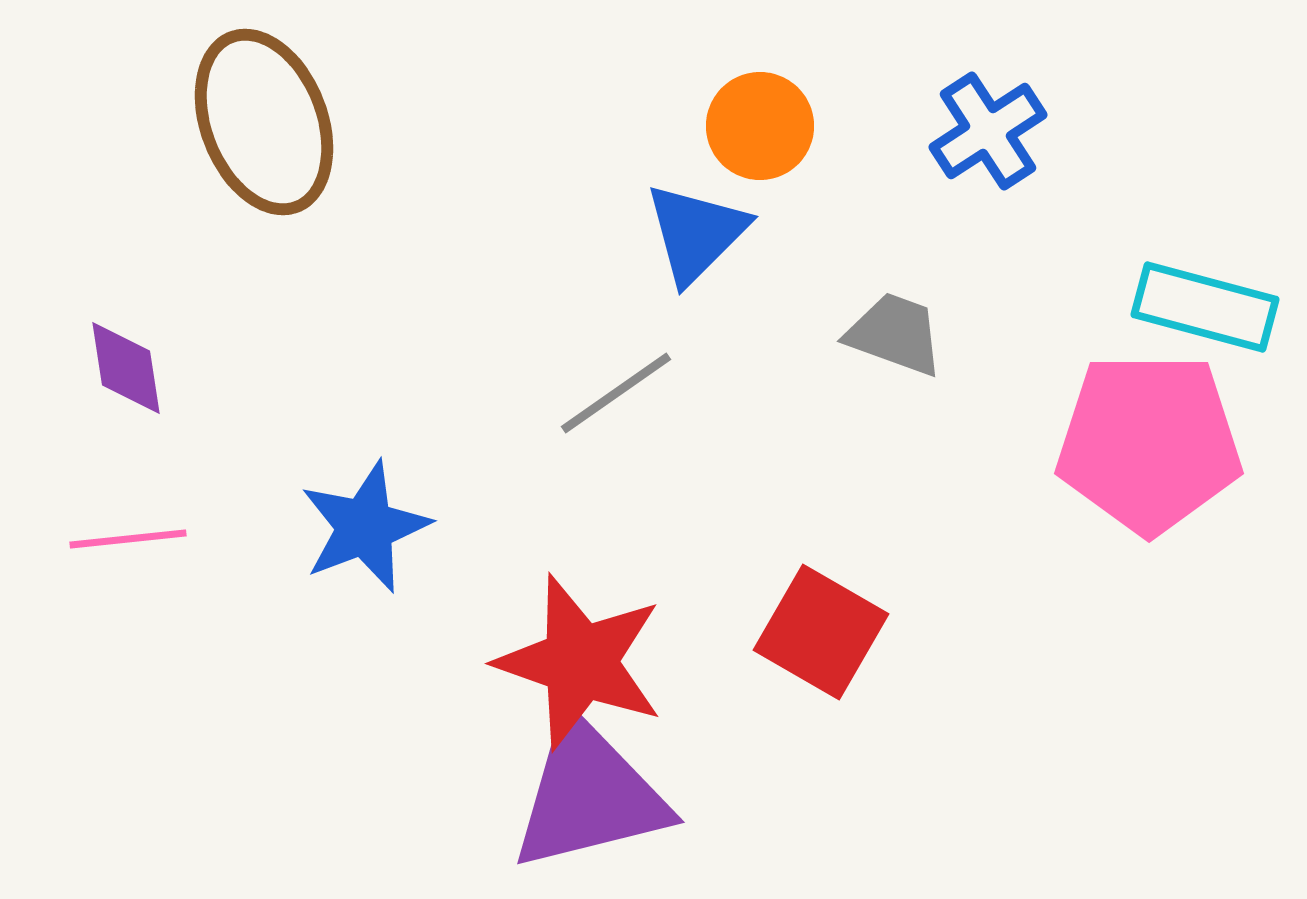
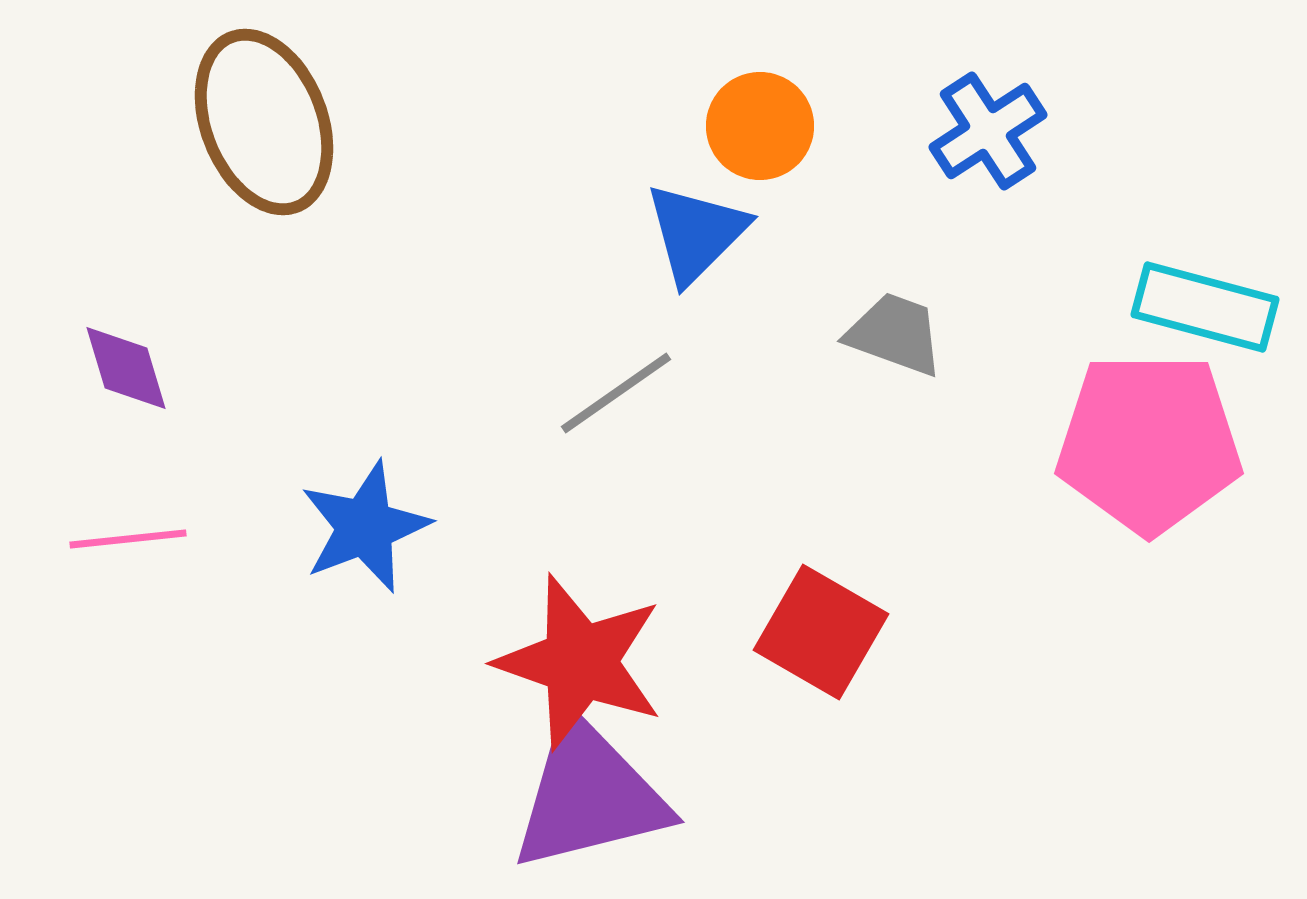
purple diamond: rotated 8 degrees counterclockwise
